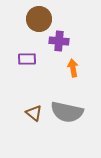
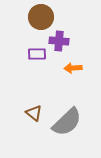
brown circle: moved 2 px right, 2 px up
purple rectangle: moved 10 px right, 5 px up
orange arrow: rotated 84 degrees counterclockwise
gray semicircle: moved 10 px down; rotated 56 degrees counterclockwise
